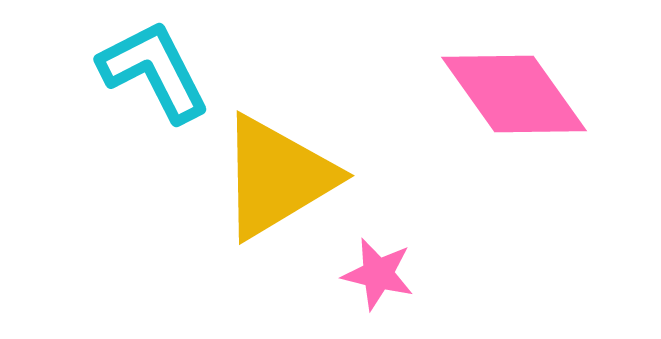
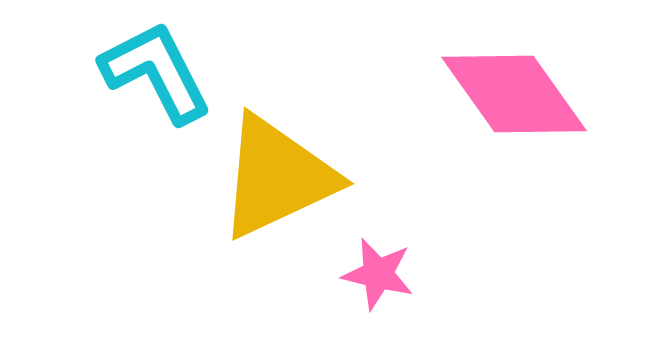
cyan L-shape: moved 2 px right, 1 px down
yellow triangle: rotated 6 degrees clockwise
